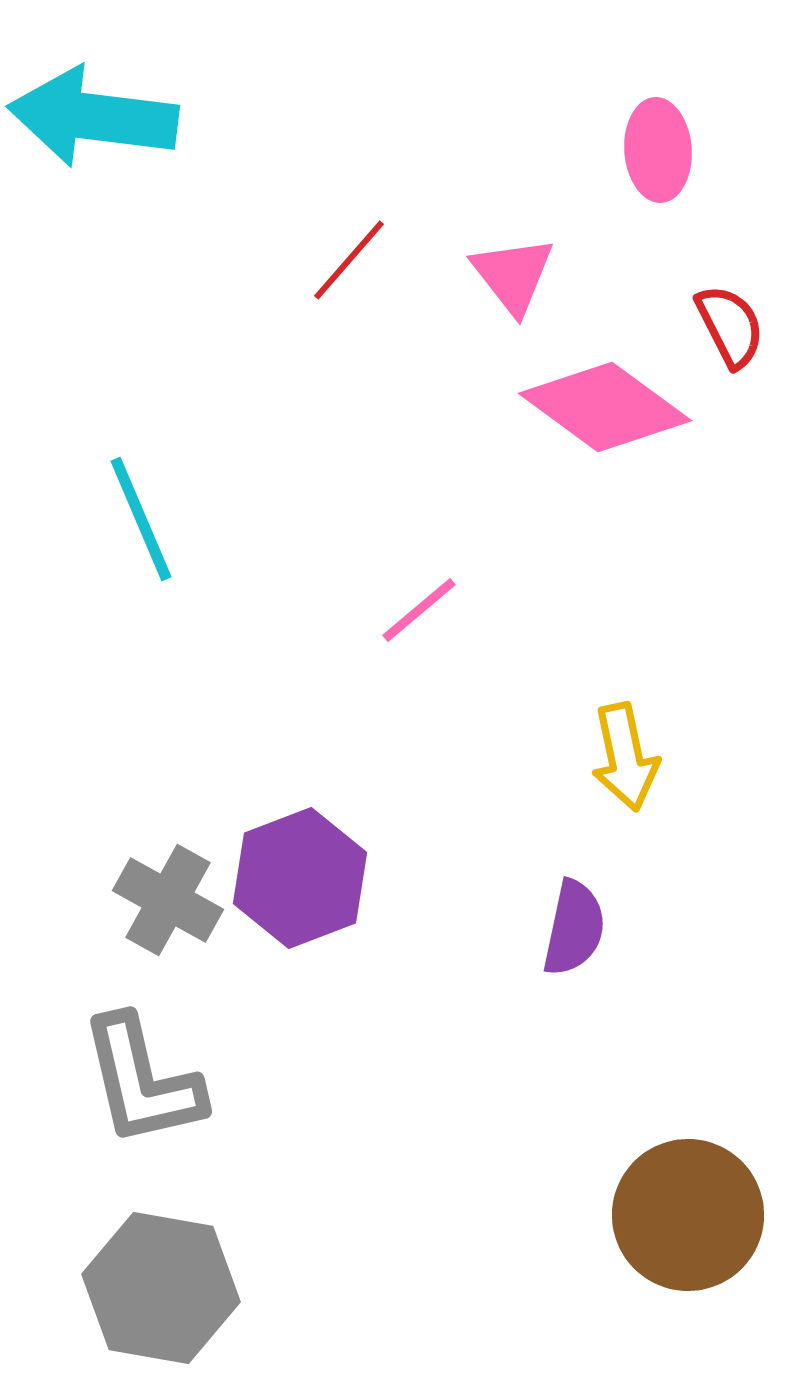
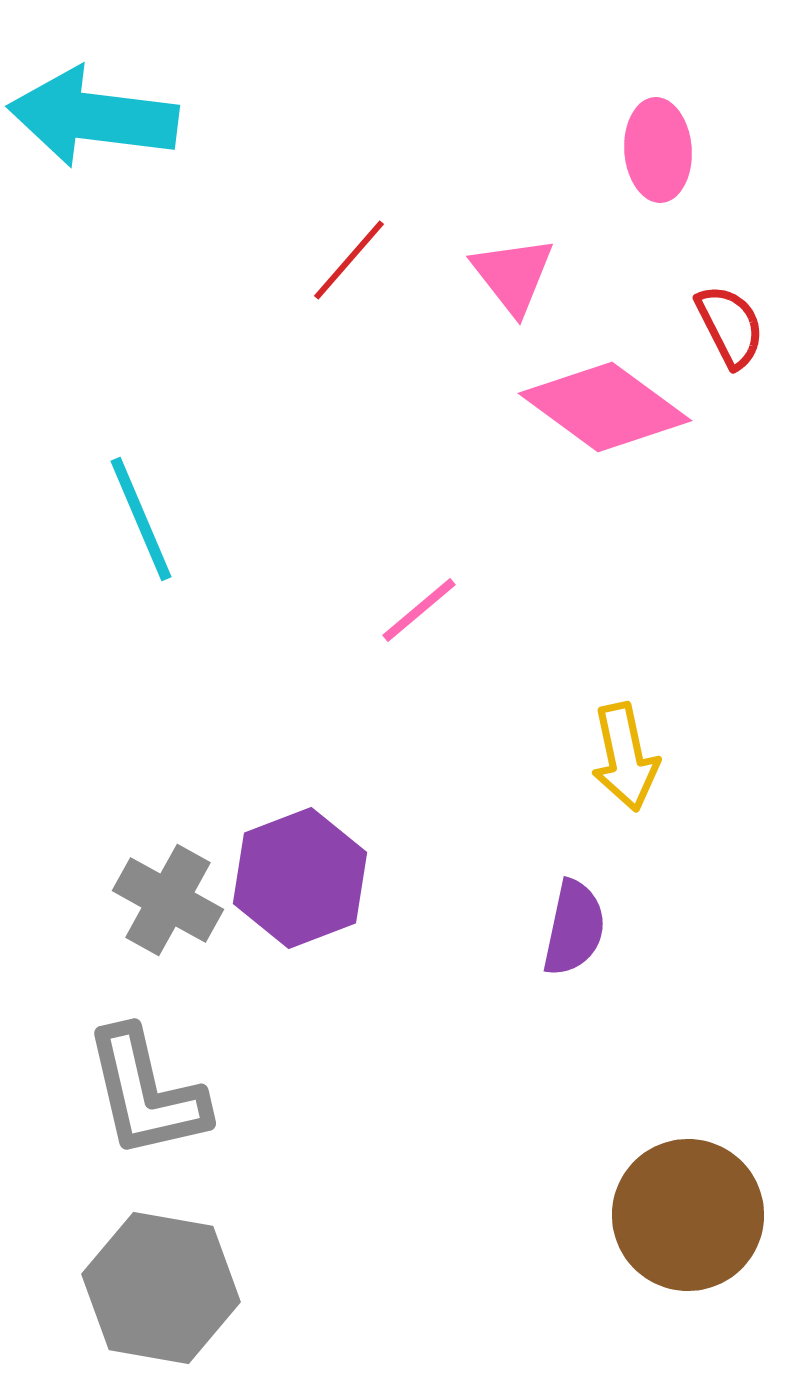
gray L-shape: moved 4 px right, 12 px down
